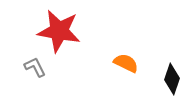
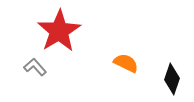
red star: rotated 30 degrees clockwise
gray L-shape: rotated 15 degrees counterclockwise
